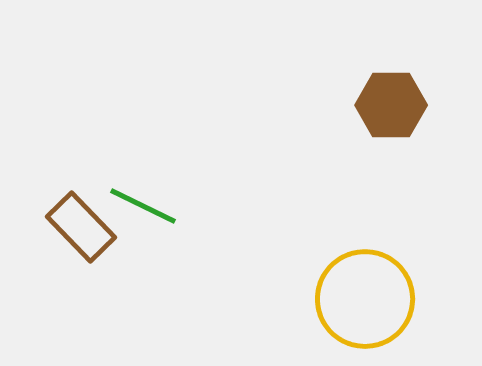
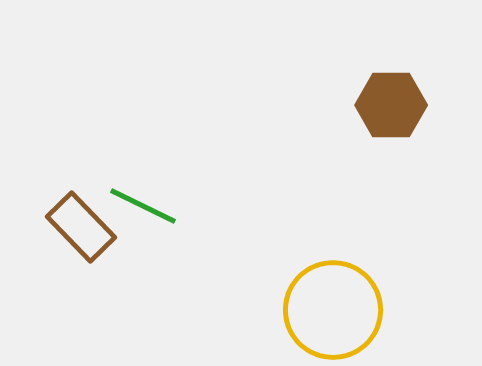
yellow circle: moved 32 px left, 11 px down
